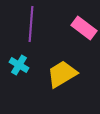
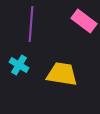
pink rectangle: moved 7 px up
yellow trapezoid: rotated 40 degrees clockwise
